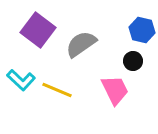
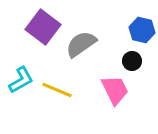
purple square: moved 5 px right, 3 px up
black circle: moved 1 px left
cyan L-shape: rotated 72 degrees counterclockwise
